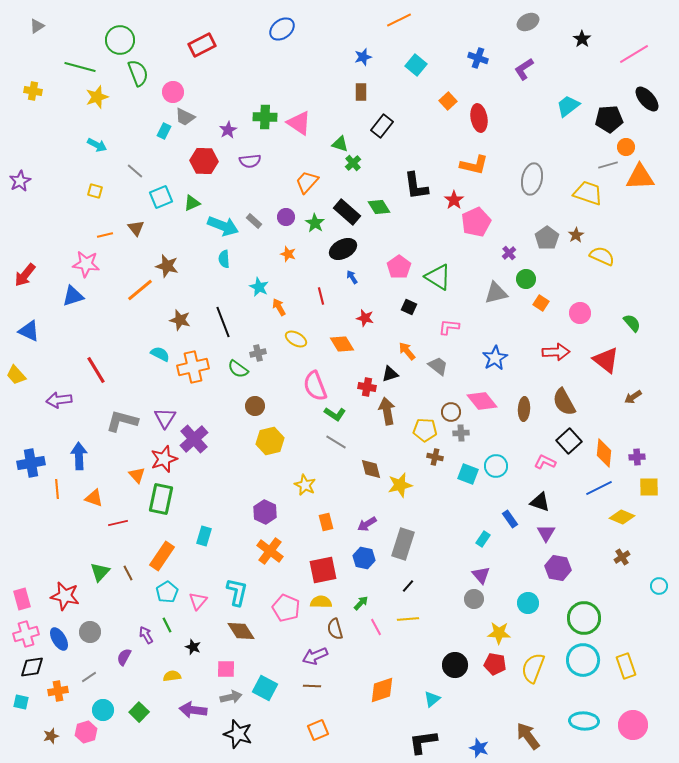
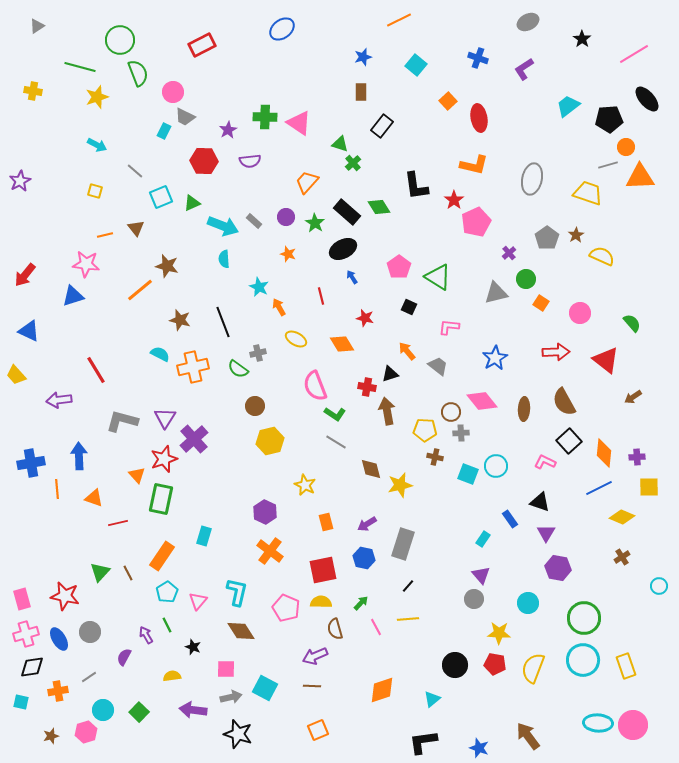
cyan ellipse at (584, 721): moved 14 px right, 2 px down
